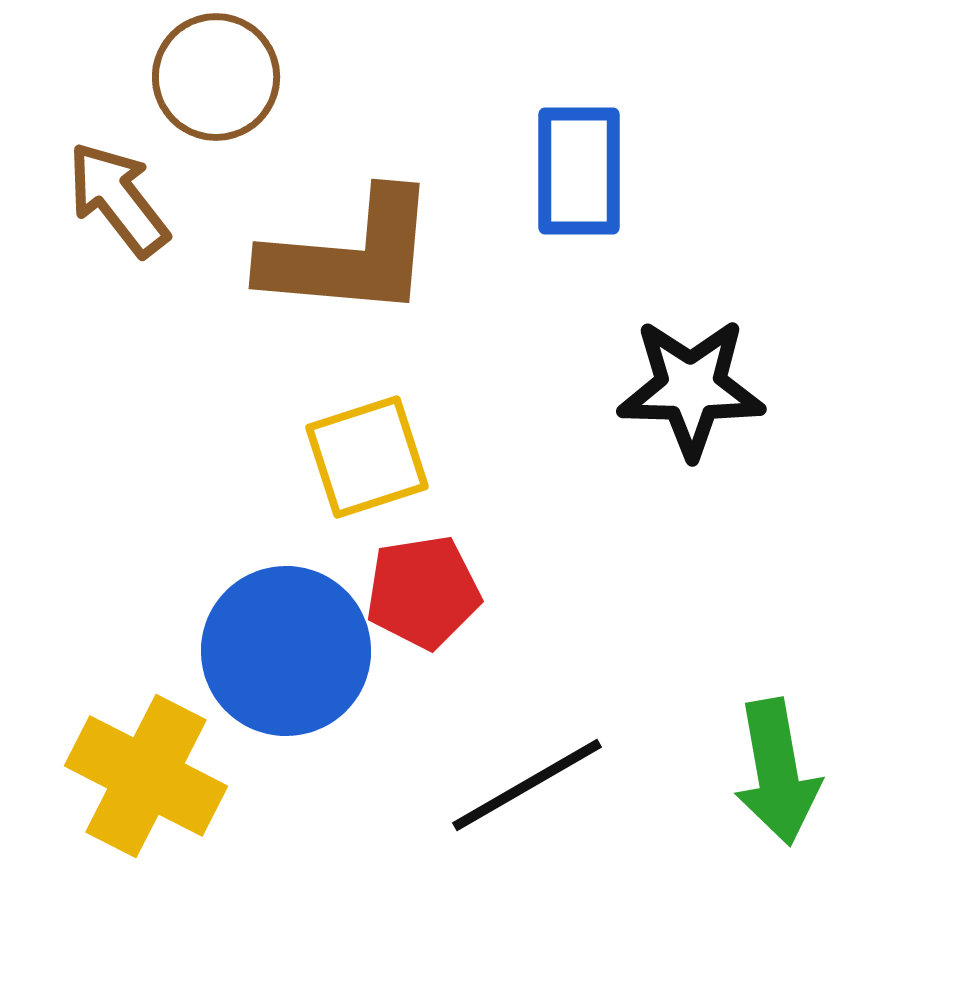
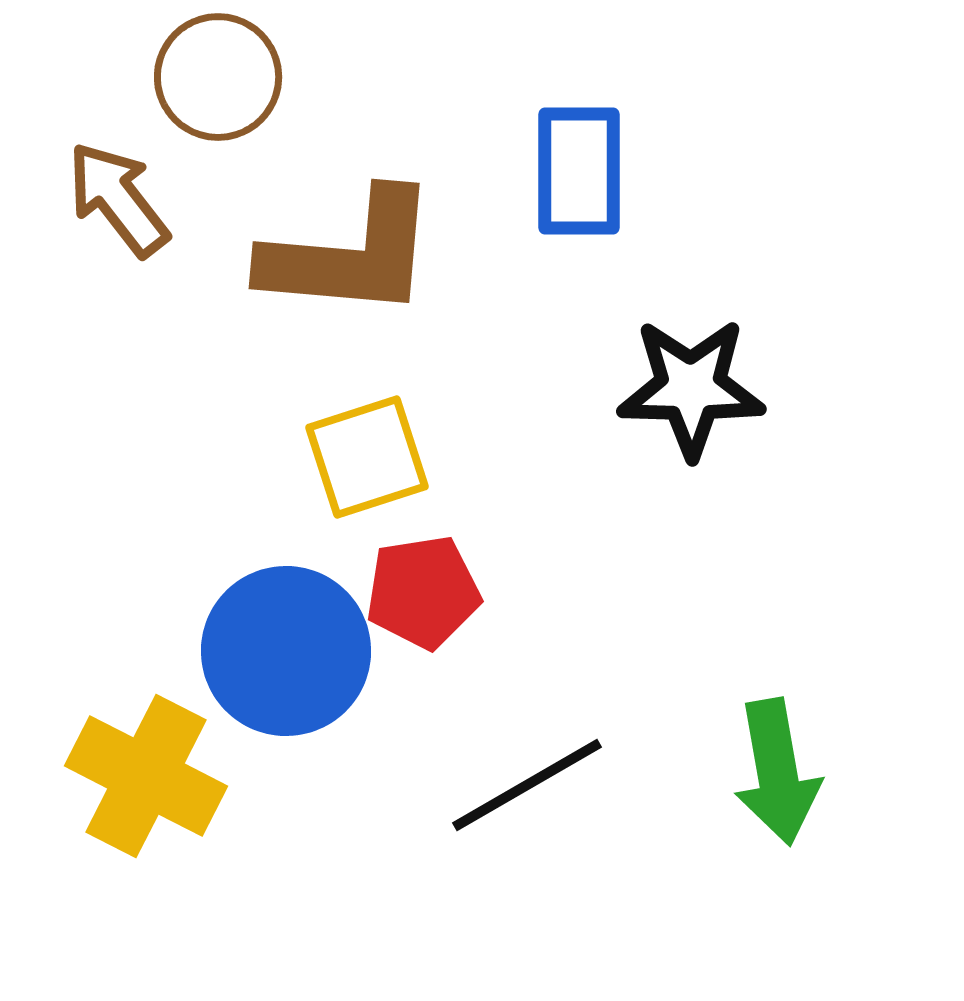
brown circle: moved 2 px right
